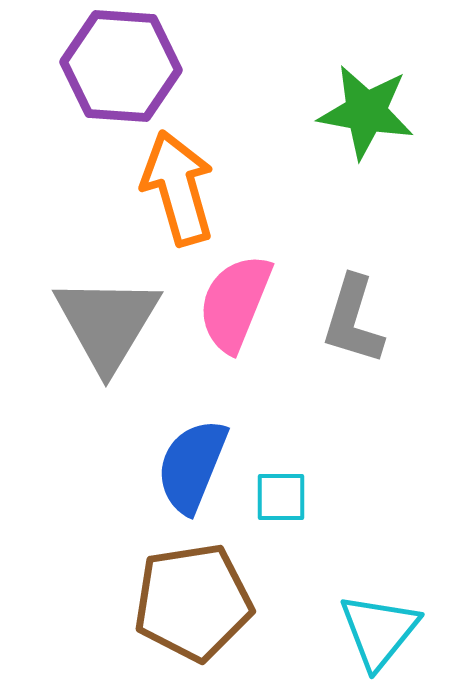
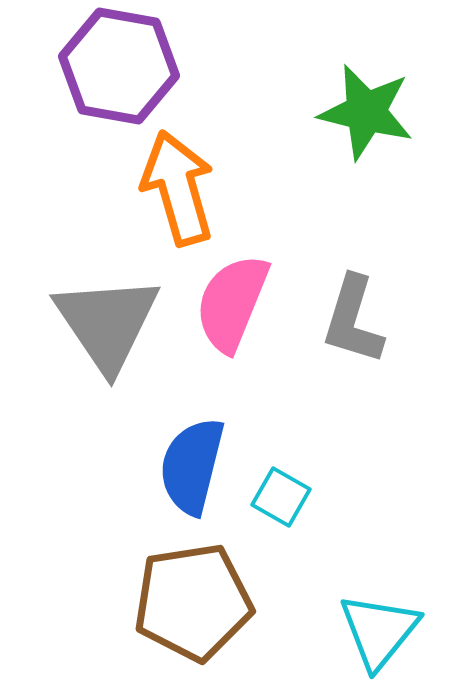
purple hexagon: moved 2 px left; rotated 6 degrees clockwise
green star: rotated 4 degrees clockwise
pink semicircle: moved 3 px left
gray triangle: rotated 5 degrees counterclockwise
blue semicircle: rotated 8 degrees counterclockwise
cyan square: rotated 30 degrees clockwise
